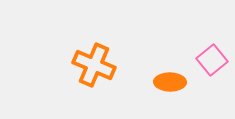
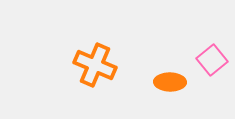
orange cross: moved 1 px right
